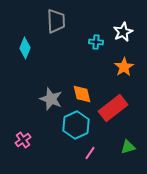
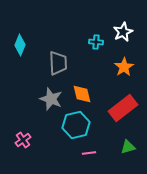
gray trapezoid: moved 2 px right, 42 px down
cyan diamond: moved 5 px left, 3 px up
red rectangle: moved 10 px right
cyan hexagon: rotated 12 degrees clockwise
pink line: moved 1 px left; rotated 48 degrees clockwise
